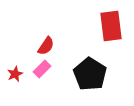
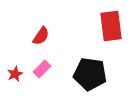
red semicircle: moved 5 px left, 10 px up
black pentagon: rotated 24 degrees counterclockwise
